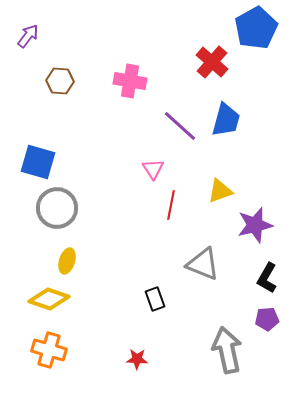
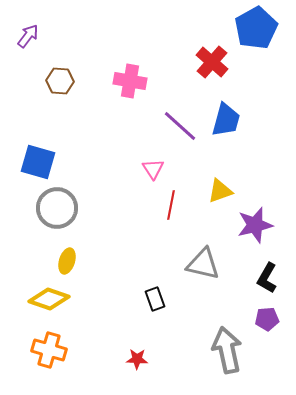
gray triangle: rotated 9 degrees counterclockwise
